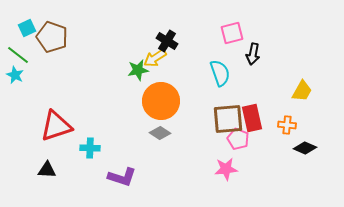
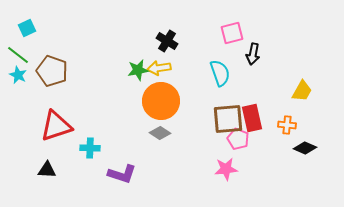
brown pentagon: moved 34 px down
yellow arrow: moved 4 px right, 10 px down; rotated 25 degrees clockwise
cyan star: moved 3 px right
purple L-shape: moved 3 px up
